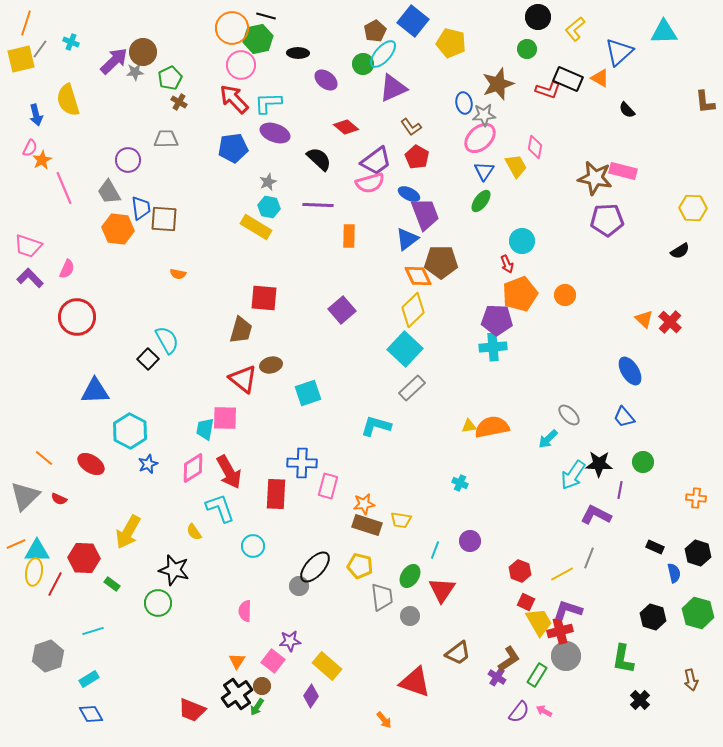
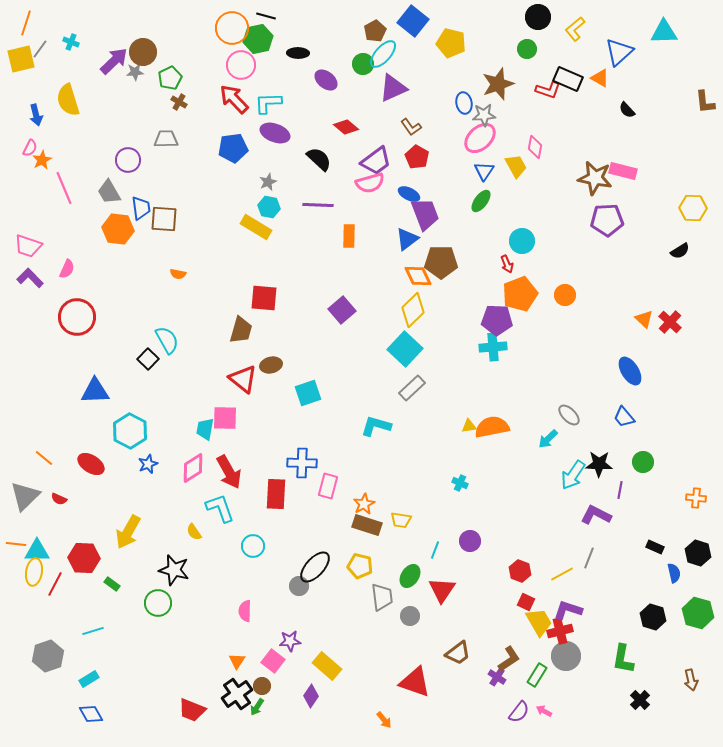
orange star at (364, 504): rotated 20 degrees counterclockwise
orange line at (16, 544): rotated 30 degrees clockwise
